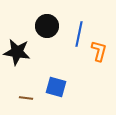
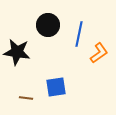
black circle: moved 1 px right, 1 px up
orange L-shape: moved 2 px down; rotated 40 degrees clockwise
blue square: rotated 25 degrees counterclockwise
